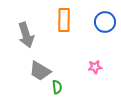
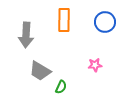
gray arrow: rotated 20 degrees clockwise
pink star: moved 2 px up
green semicircle: moved 4 px right; rotated 32 degrees clockwise
